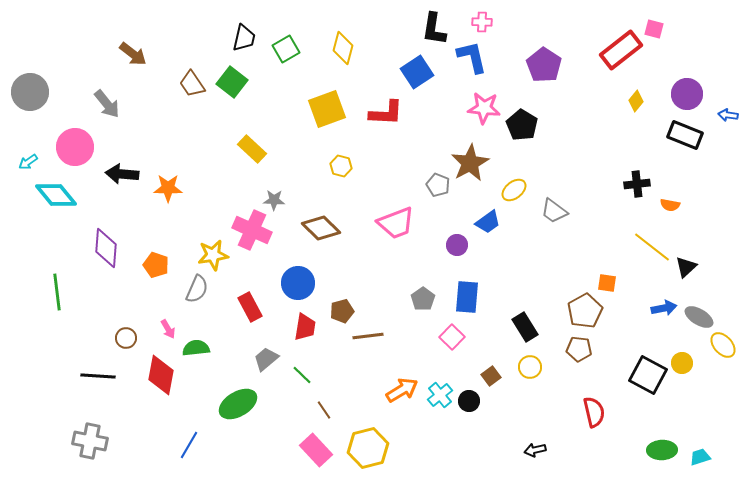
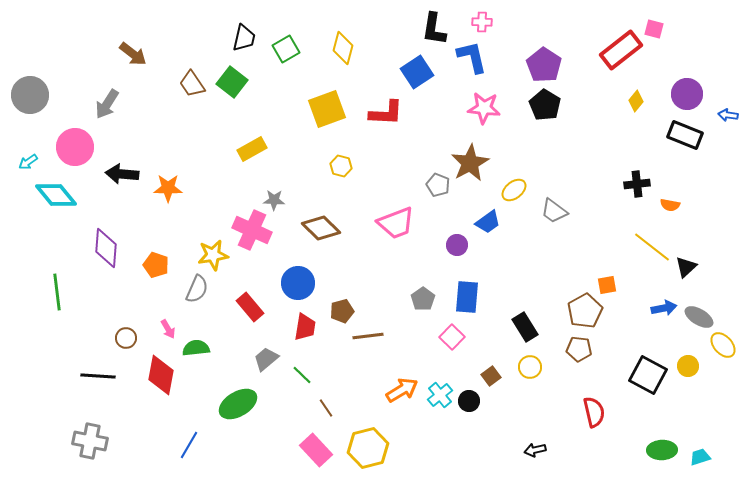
gray circle at (30, 92): moved 3 px down
gray arrow at (107, 104): rotated 72 degrees clockwise
black pentagon at (522, 125): moved 23 px right, 20 px up
yellow rectangle at (252, 149): rotated 72 degrees counterclockwise
orange square at (607, 283): moved 2 px down; rotated 18 degrees counterclockwise
red rectangle at (250, 307): rotated 12 degrees counterclockwise
yellow circle at (682, 363): moved 6 px right, 3 px down
brown line at (324, 410): moved 2 px right, 2 px up
